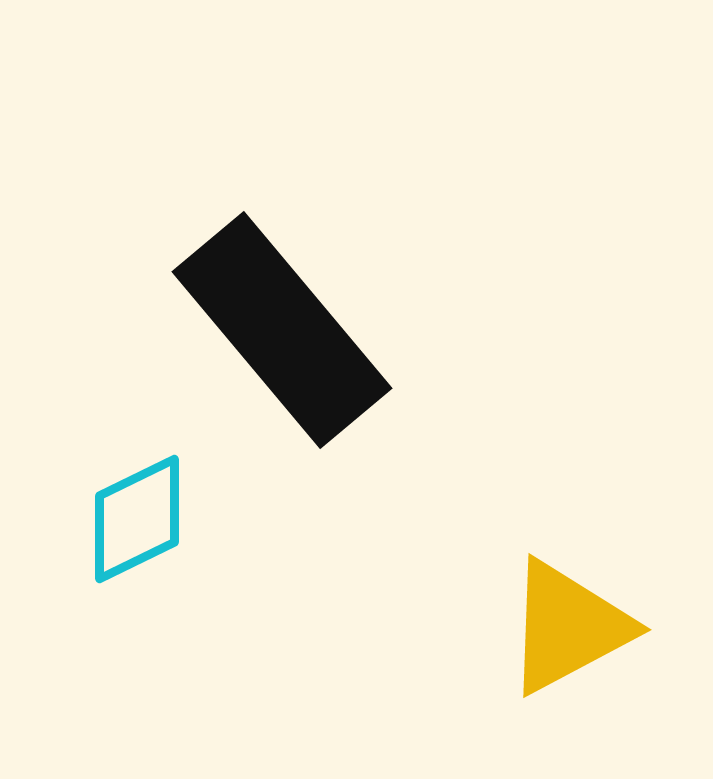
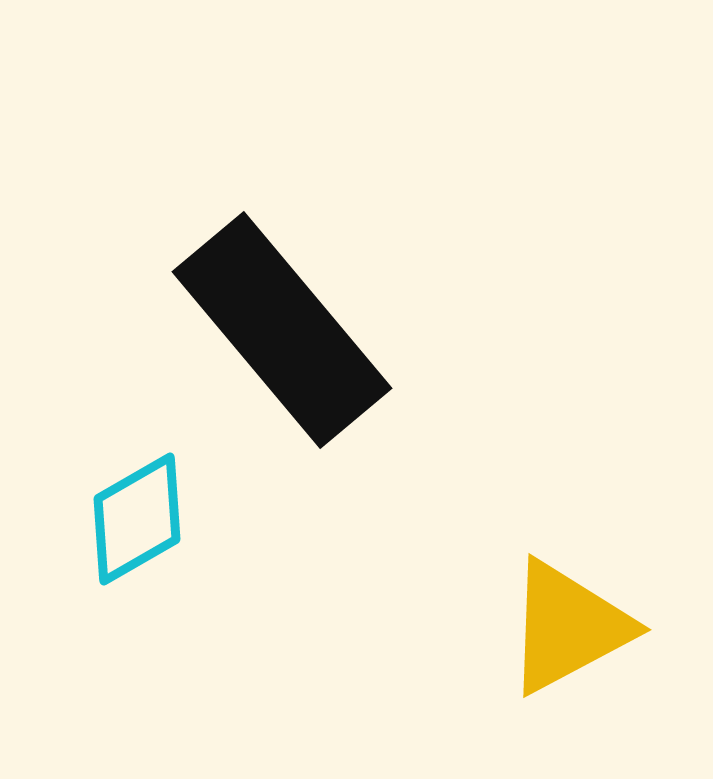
cyan diamond: rotated 4 degrees counterclockwise
